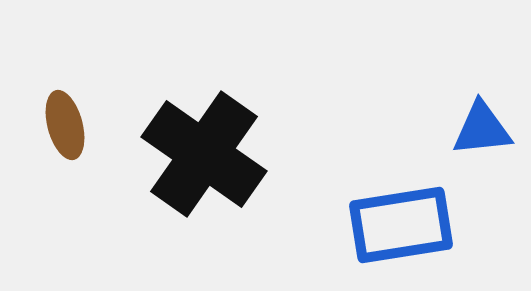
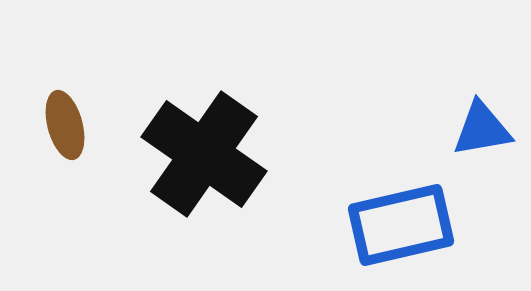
blue triangle: rotated 4 degrees counterclockwise
blue rectangle: rotated 4 degrees counterclockwise
